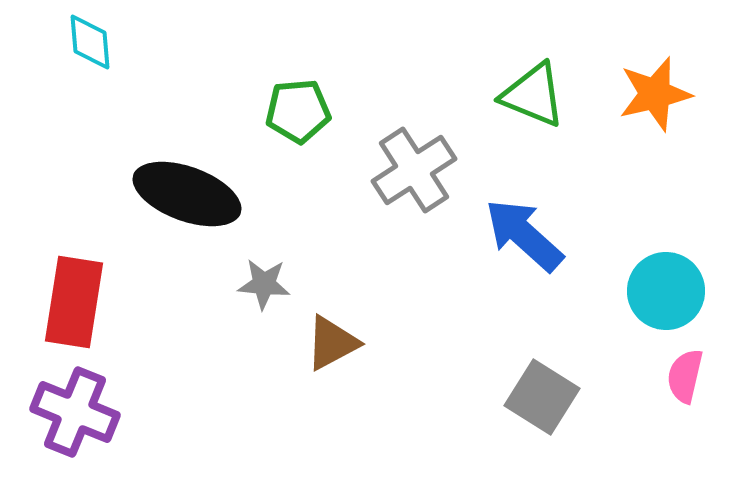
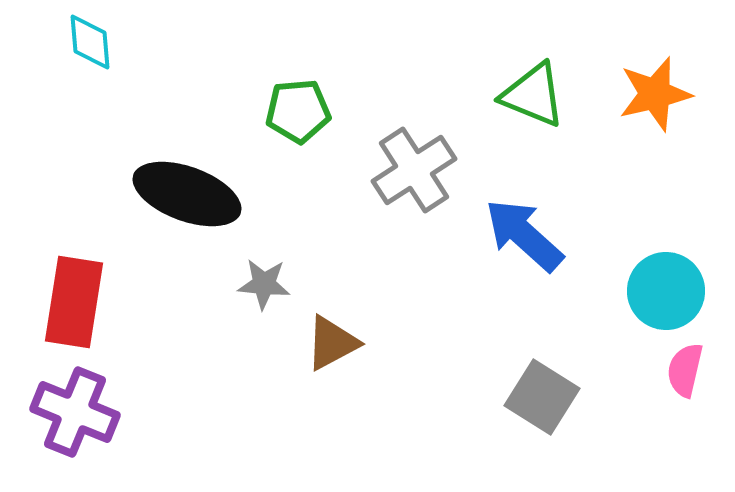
pink semicircle: moved 6 px up
